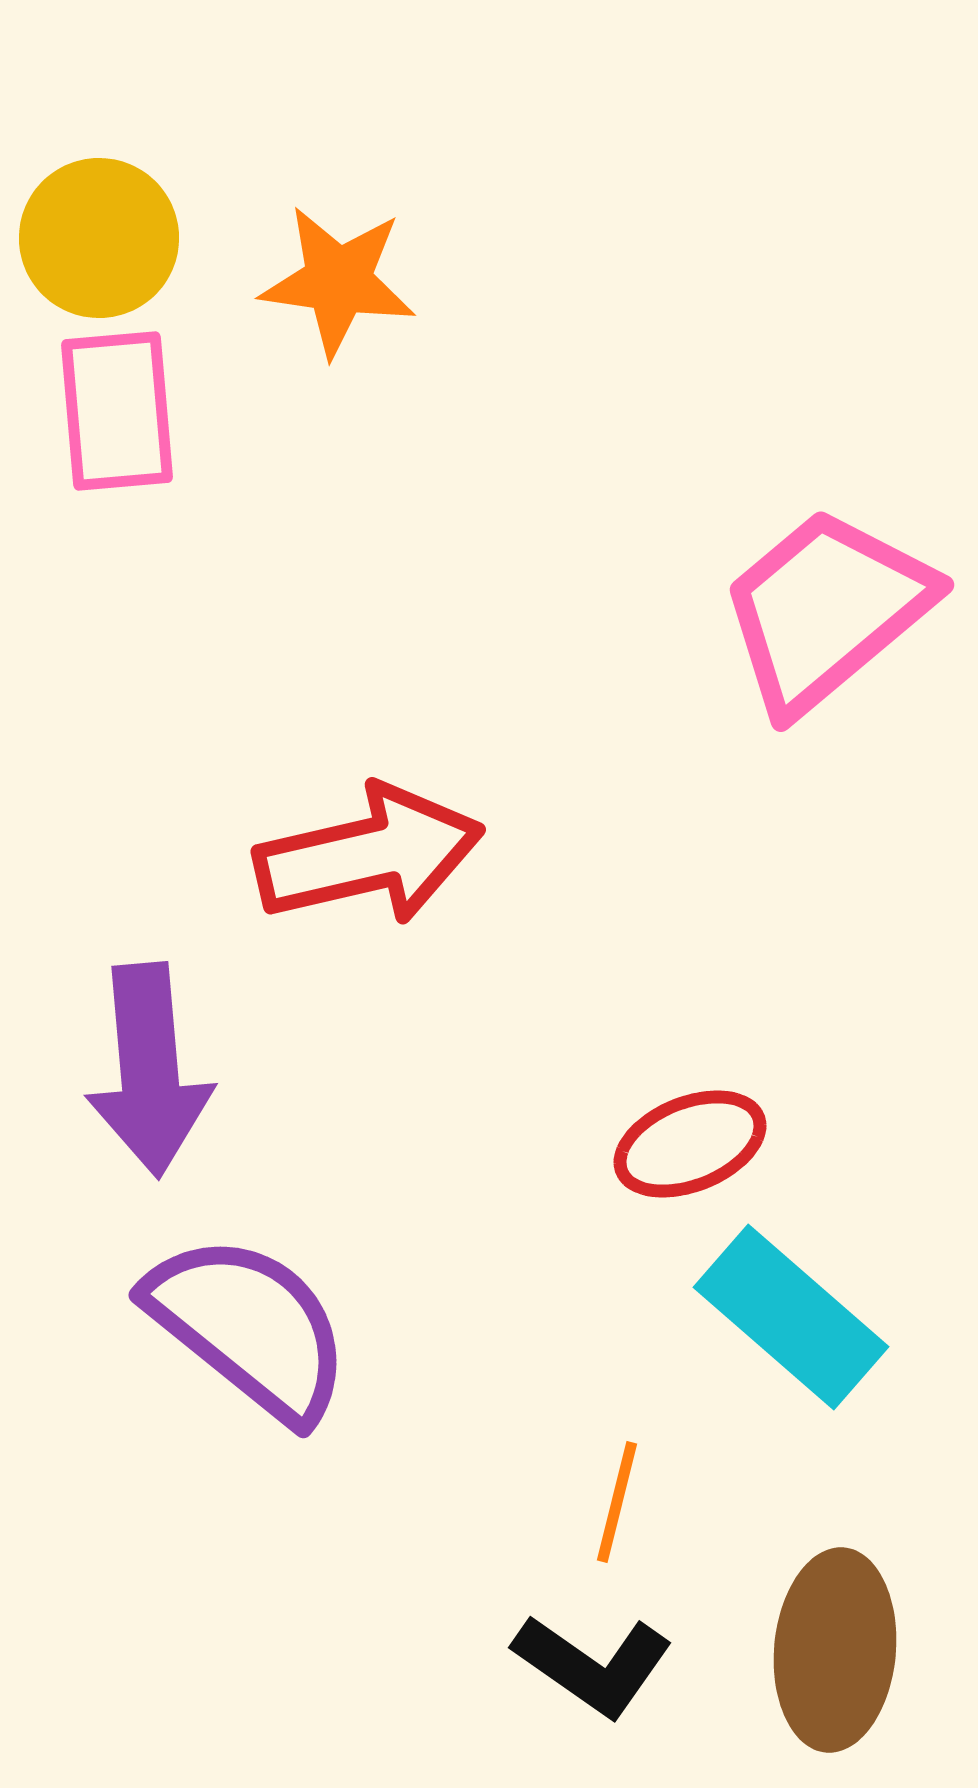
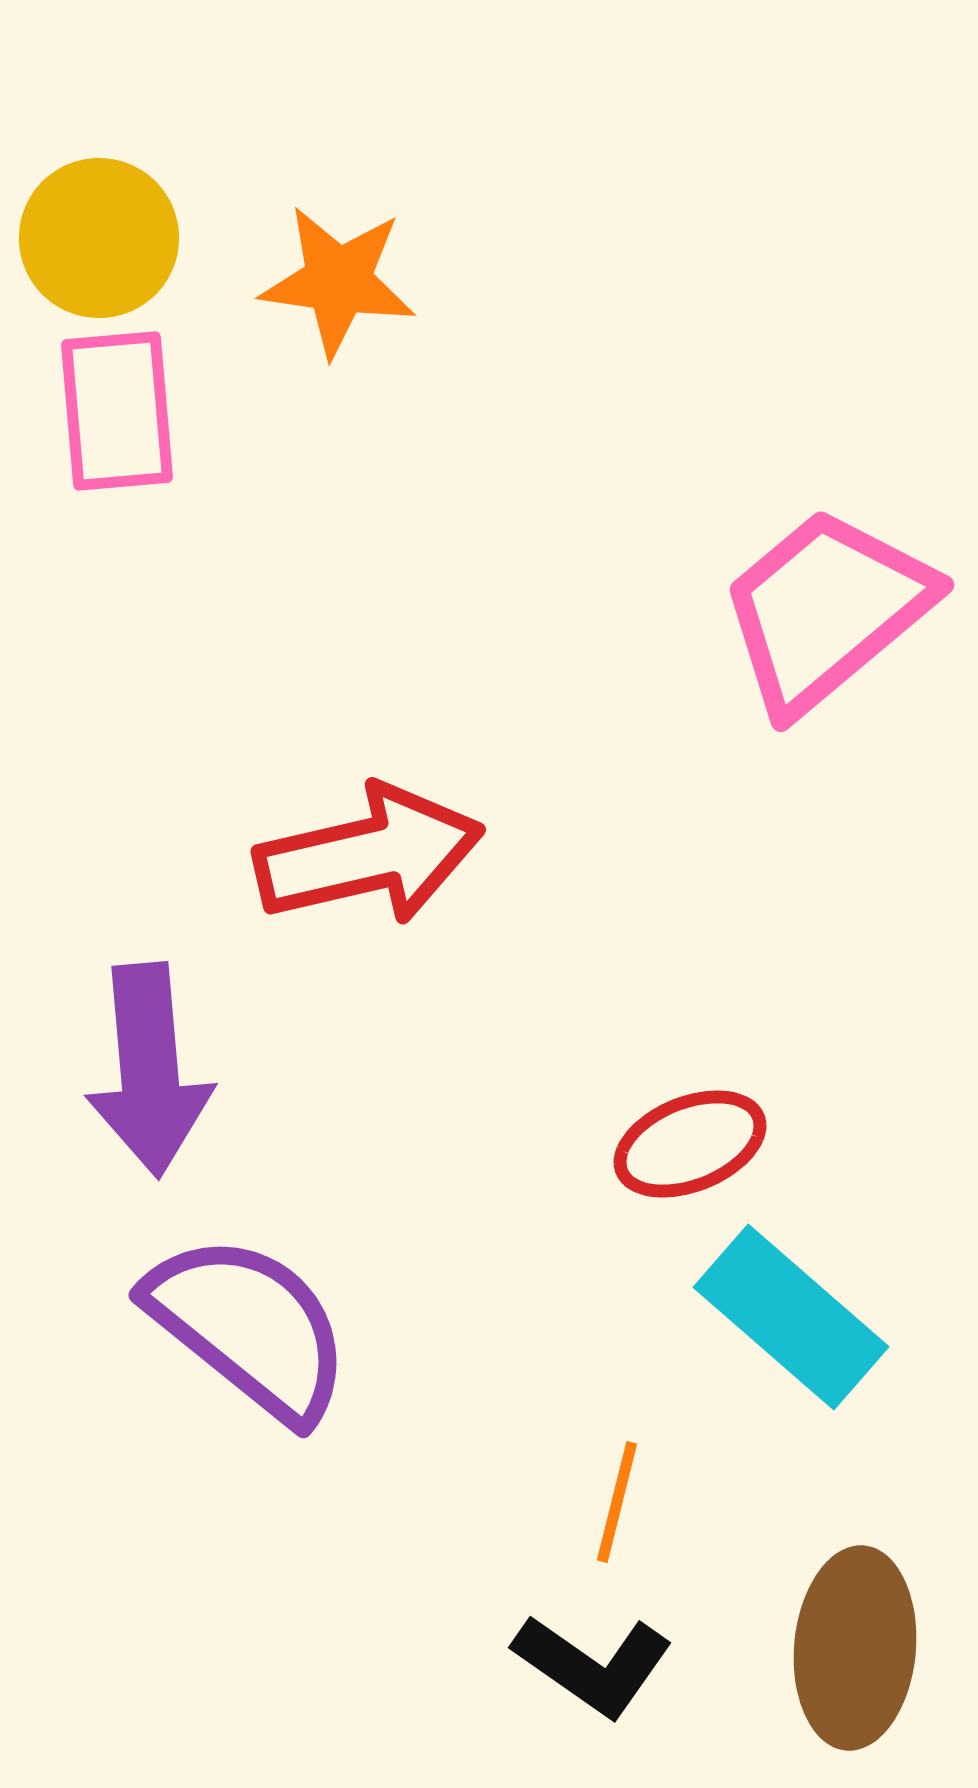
brown ellipse: moved 20 px right, 2 px up
